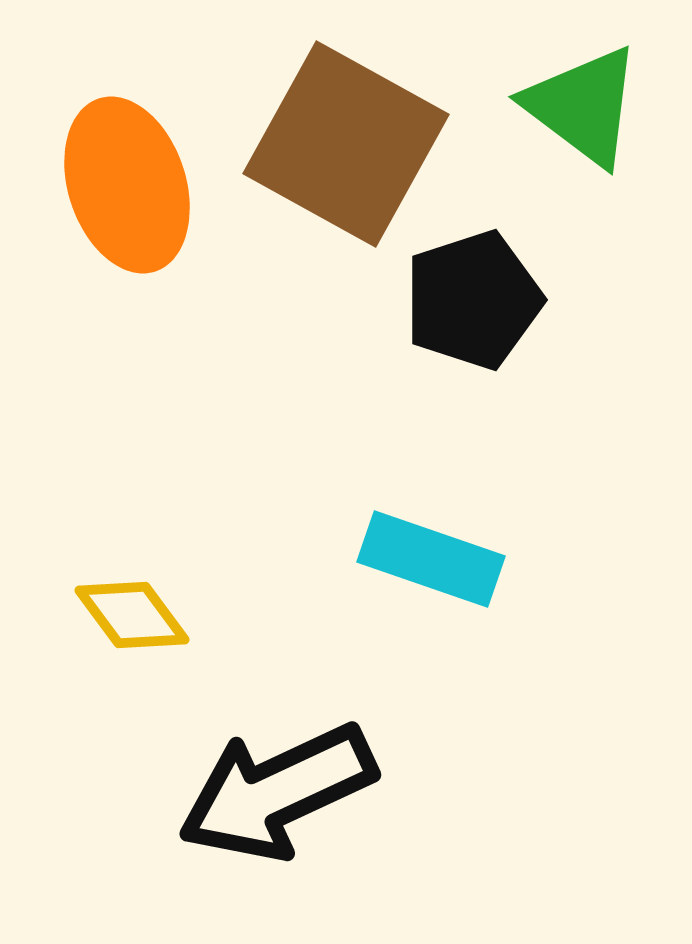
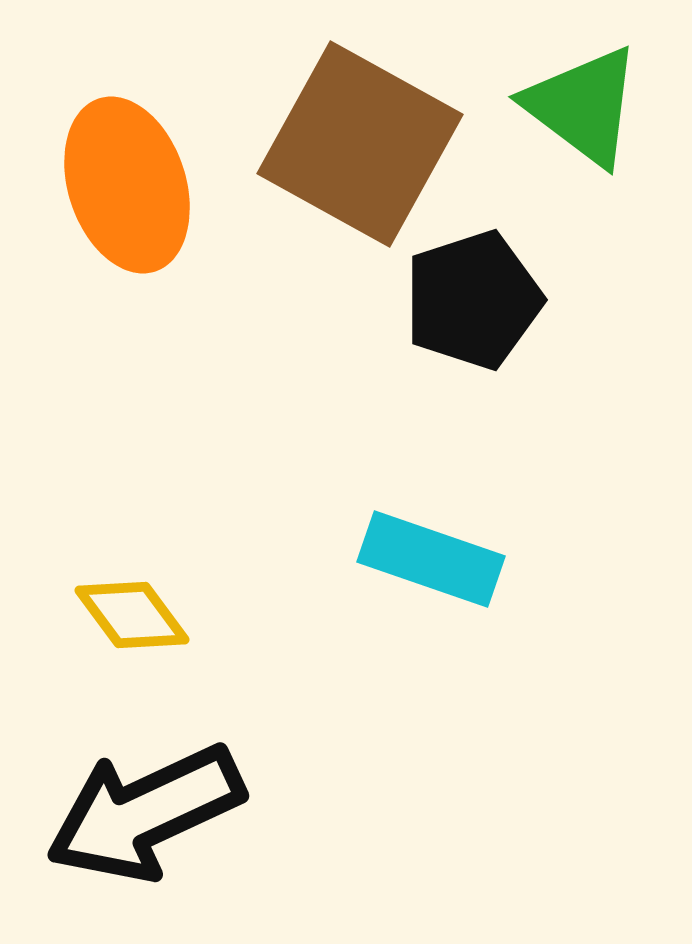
brown square: moved 14 px right
black arrow: moved 132 px left, 21 px down
